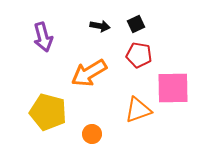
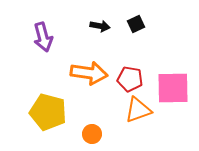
red pentagon: moved 9 px left, 24 px down
orange arrow: rotated 141 degrees counterclockwise
